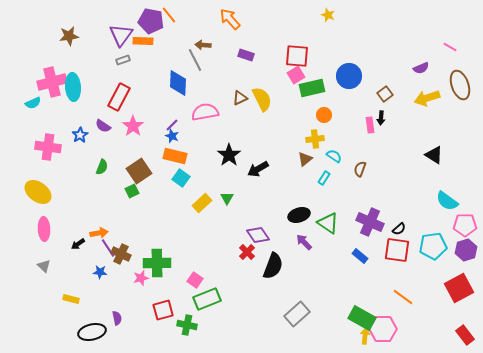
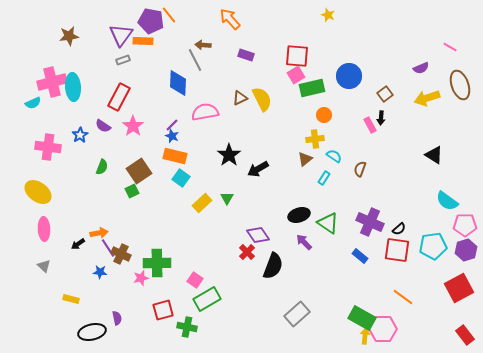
pink rectangle at (370, 125): rotated 21 degrees counterclockwise
green rectangle at (207, 299): rotated 8 degrees counterclockwise
green cross at (187, 325): moved 2 px down
